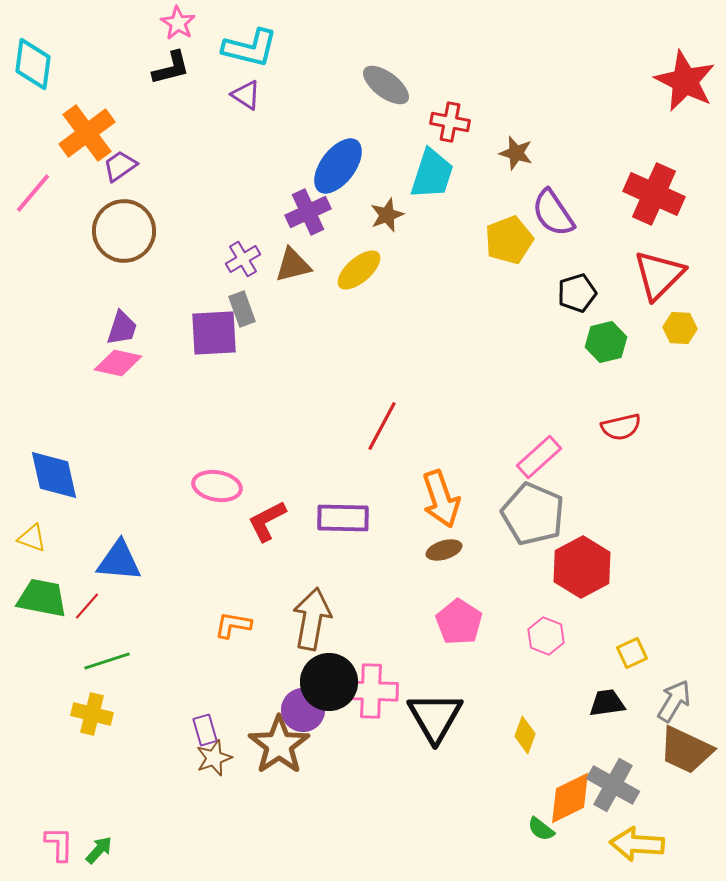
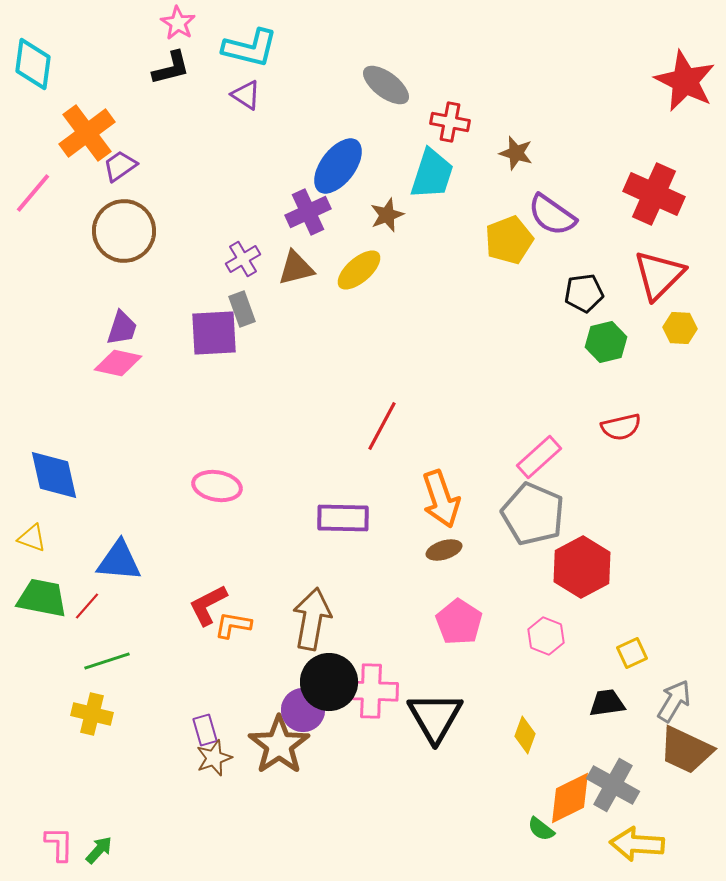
purple semicircle at (553, 213): moved 1 px left, 2 px down; rotated 21 degrees counterclockwise
brown triangle at (293, 265): moved 3 px right, 3 px down
black pentagon at (577, 293): moved 7 px right; rotated 9 degrees clockwise
red L-shape at (267, 521): moved 59 px left, 84 px down
